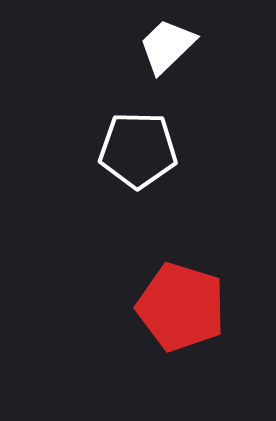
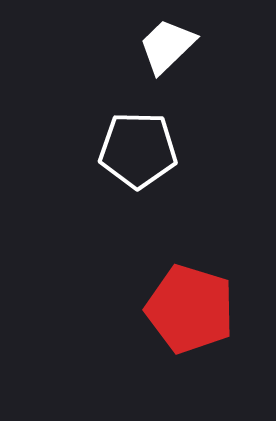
red pentagon: moved 9 px right, 2 px down
